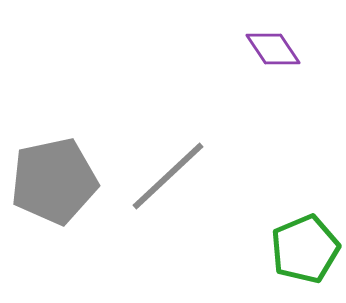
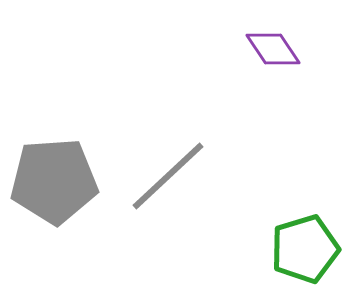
gray pentagon: rotated 8 degrees clockwise
green pentagon: rotated 6 degrees clockwise
